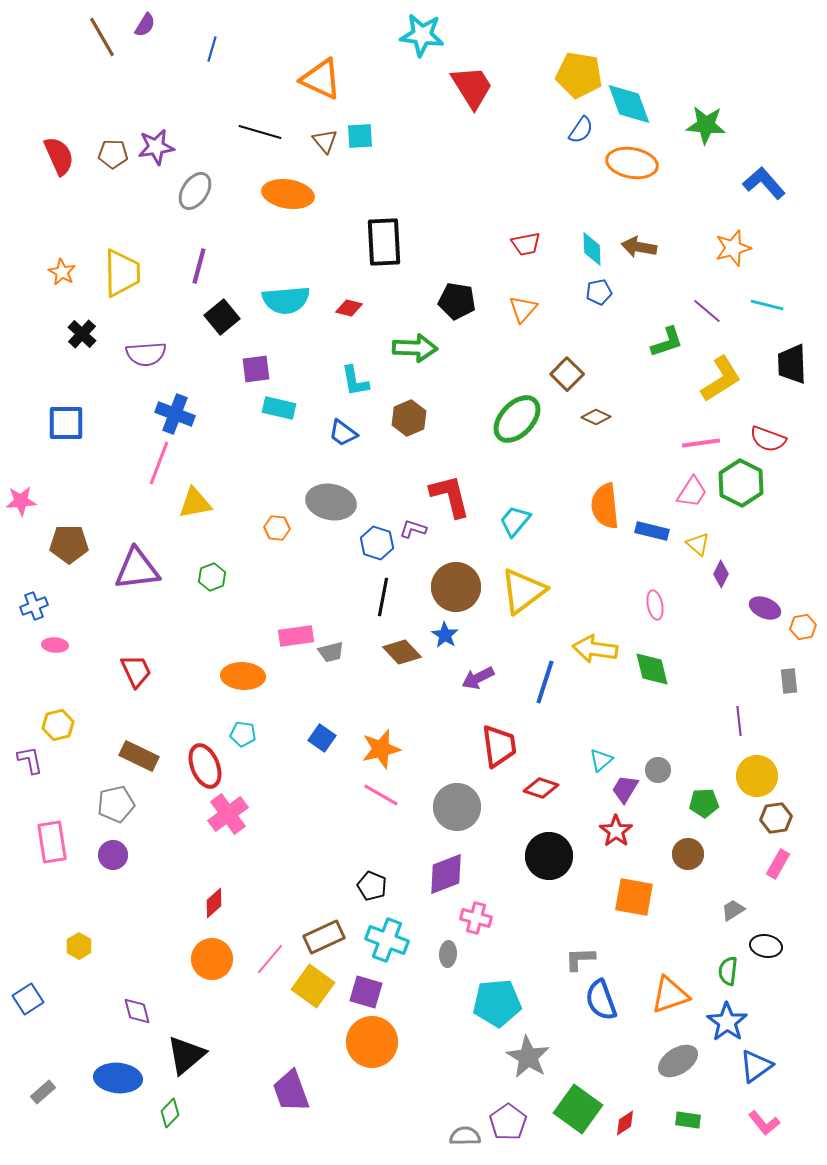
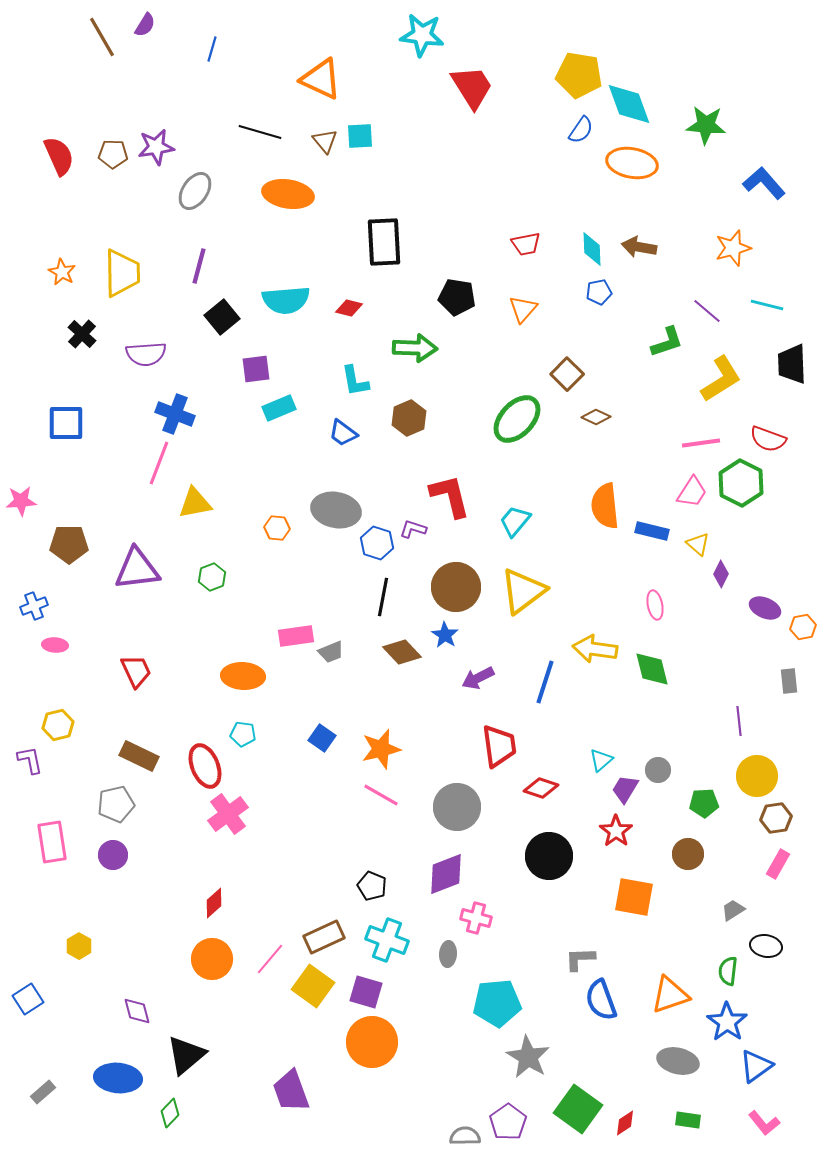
black pentagon at (457, 301): moved 4 px up
cyan rectangle at (279, 408): rotated 36 degrees counterclockwise
gray ellipse at (331, 502): moved 5 px right, 8 px down
gray trapezoid at (331, 652): rotated 8 degrees counterclockwise
gray ellipse at (678, 1061): rotated 45 degrees clockwise
